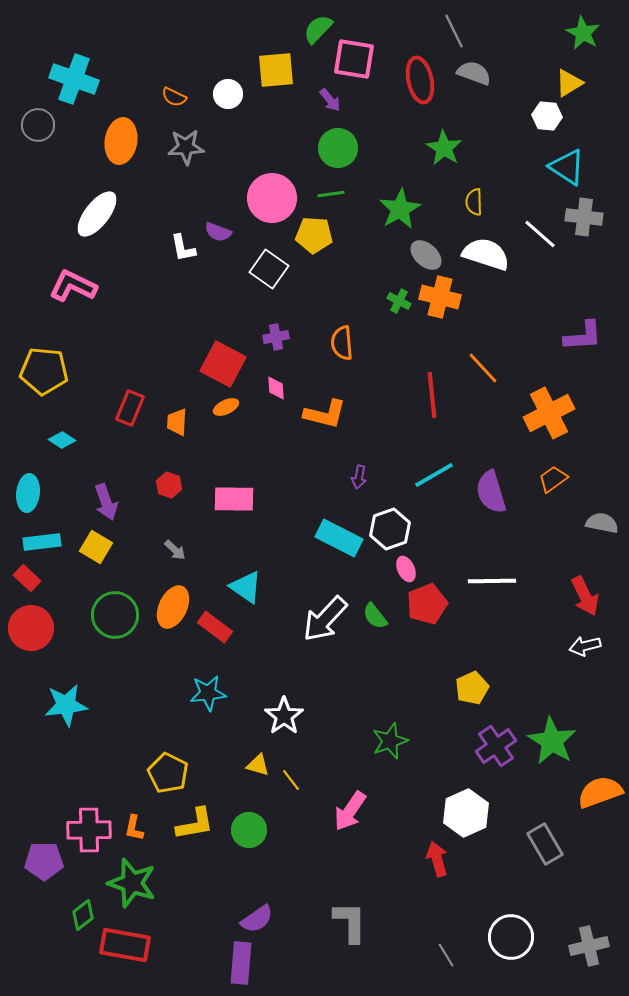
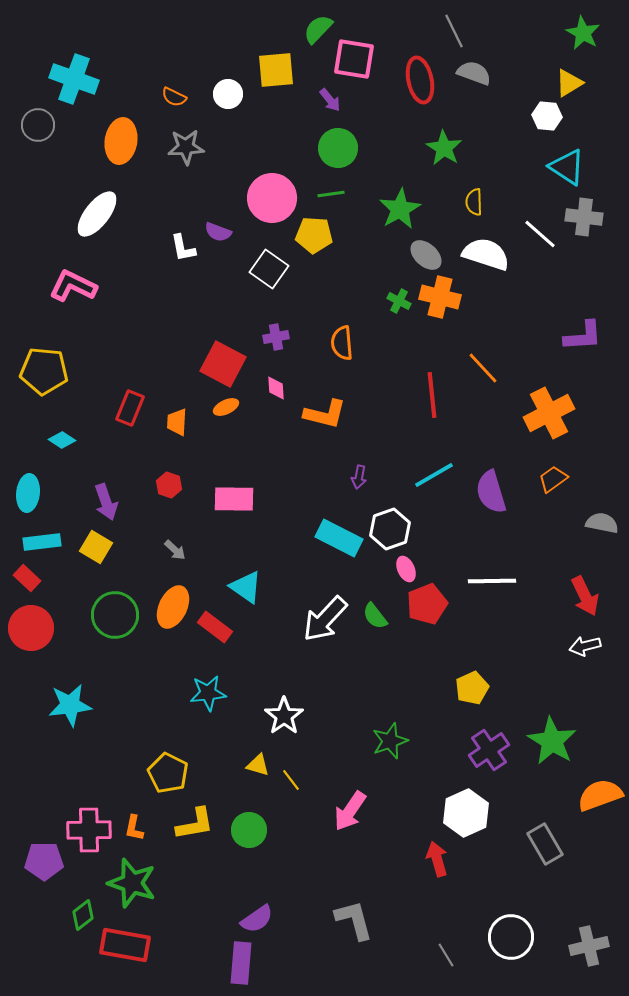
cyan star at (66, 705): moved 4 px right
purple cross at (496, 746): moved 7 px left, 4 px down
orange semicircle at (600, 792): moved 3 px down
gray L-shape at (350, 922): moved 4 px right, 2 px up; rotated 15 degrees counterclockwise
